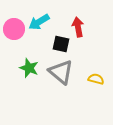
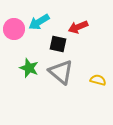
red arrow: rotated 102 degrees counterclockwise
black square: moved 3 px left
yellow semicircle: moved 2 px right, 1 px down
